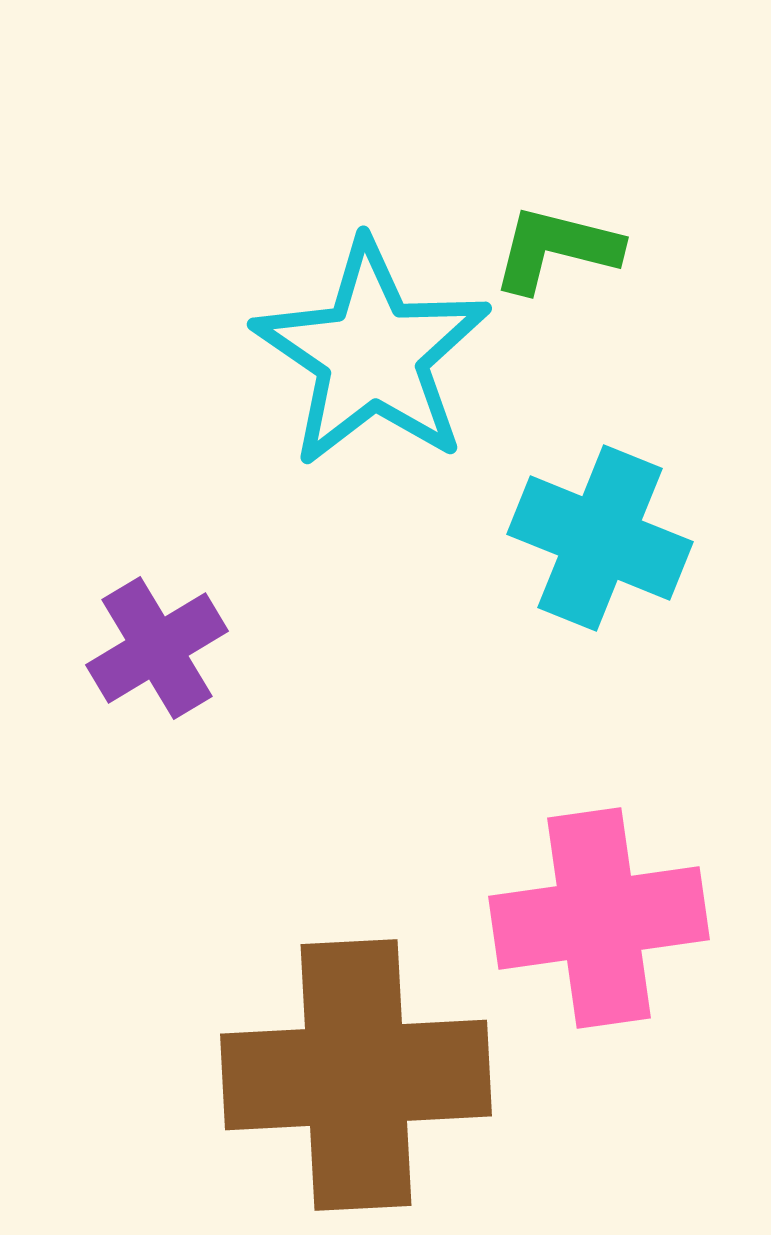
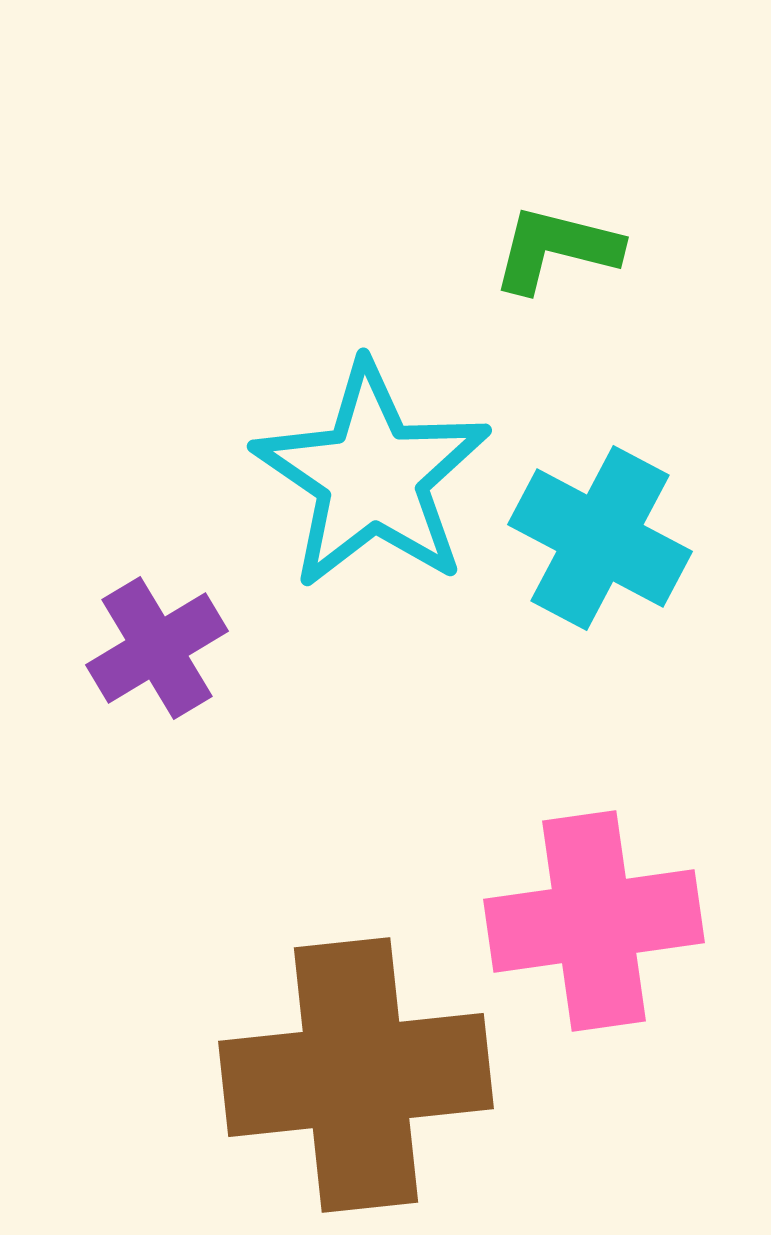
cyan star: moved 122 px down
cyan cross: rotated 6 degrees clockwise
pink cross: moved 5 px left, 3 px down
brown cross: rotated 3 degrees counterclockwise
